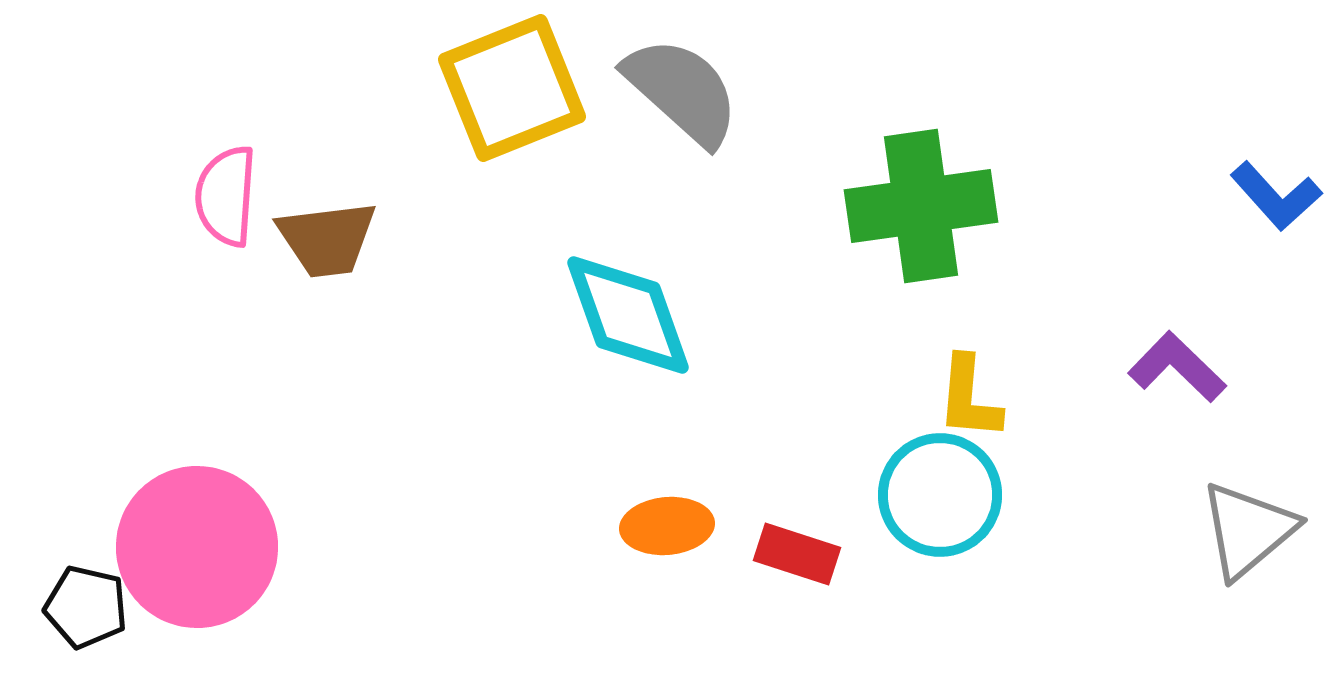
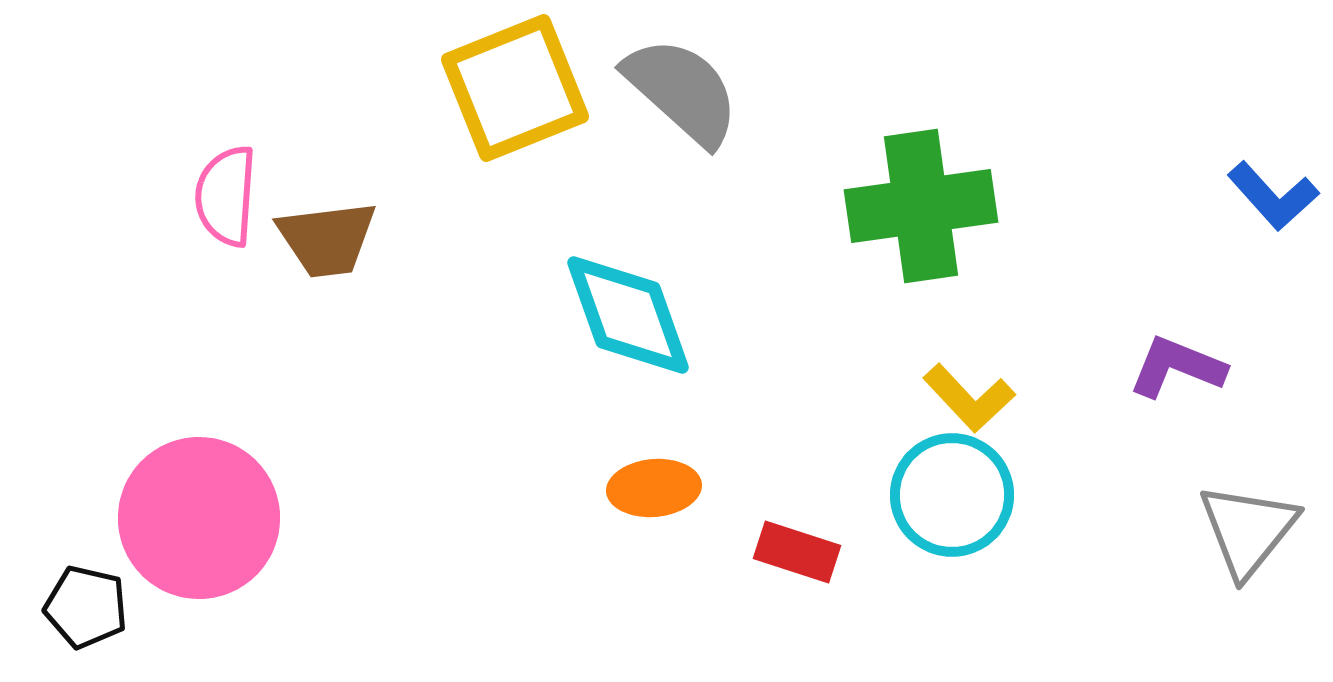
yellow square: moved 3 px right
blue L-shape: moved 3 px left
purple L-shape: rotated 22 degrees counterclockwise
yellow L-shape: rotated 48 degrees counterclockwise
cyan circle: moved 12 px right
orange ellipse: moved 13 px left, 38 px up
gray triangle: rotated 11 degrees counterclockwise
pink circle: moved 2 px right, 29 px up
red rectangle: moved 2 px up
